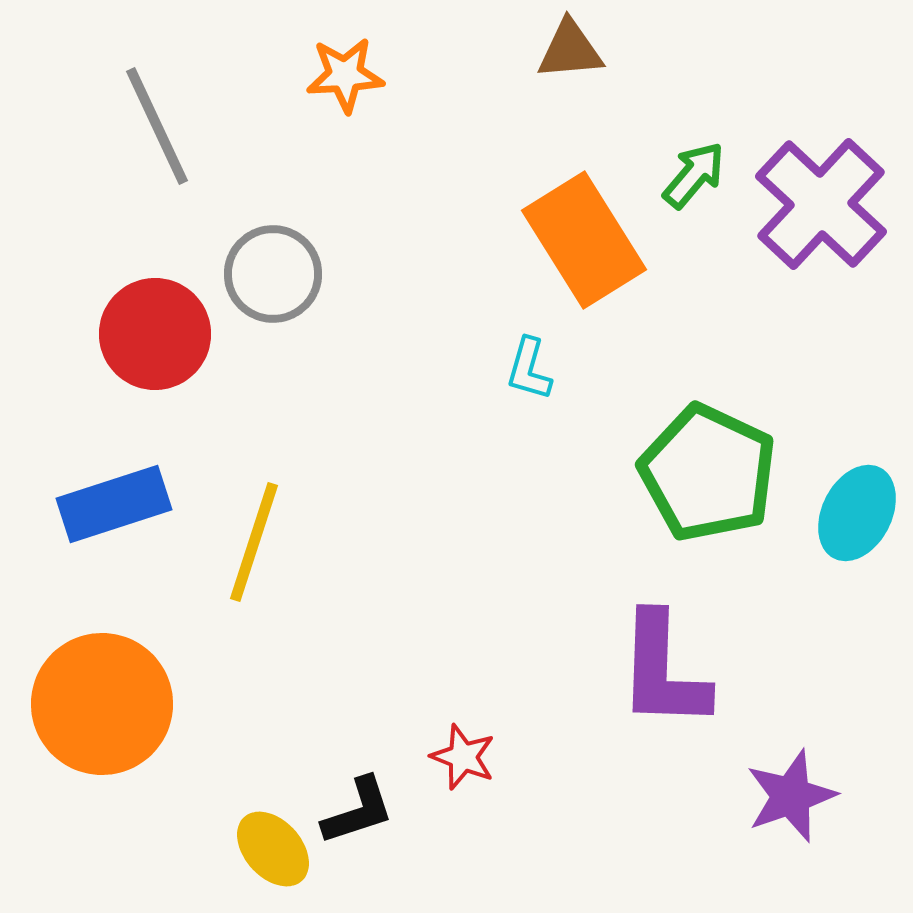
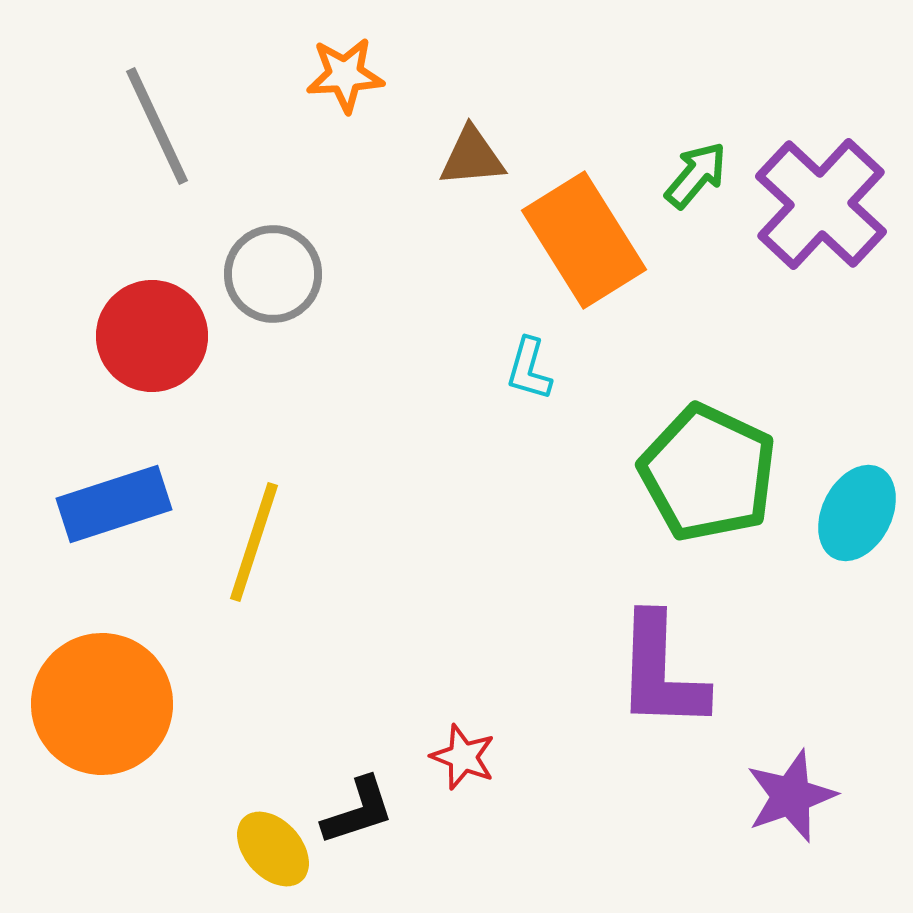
brown triangle: moved 98 px left, 107 px down
green arrow: moved 2 px right
red circle: moved 3 px left, 2 px down
purple L-shape: moved 2 px left, 1 px down
